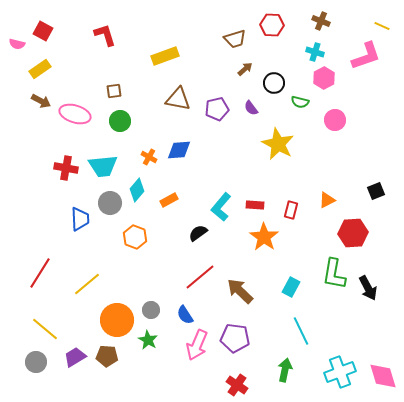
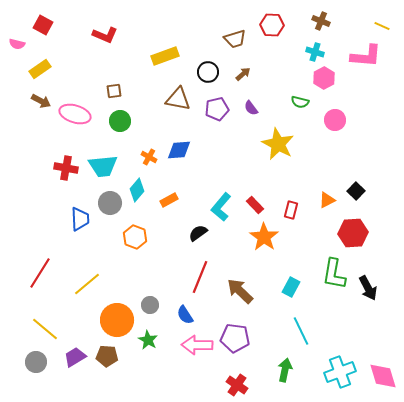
red square at (43, 31): moved 6 px up
red L-shape at (105, 35): rotated 130 degrees clockwise
pink L-shape at (366, 56): rotated 24 degrees clockwise
brown arrow at (245, 69): moved 2 px left, 5 px down
black circle at (274, 83): moved 66 px left, 11 px up
black square at (376, 191): moved 20 px left; rotated 24 degrees counterclockwise
red rectangle at (255, 205): rotated 42 degrees clockwise
red line at (200, 277): rotated 28 degrees counterclockwise
gray circle at (151, 310): moved 1 px left, 5 px up
pink arrow at (197, 345): rotated 68 degrees clockwise
